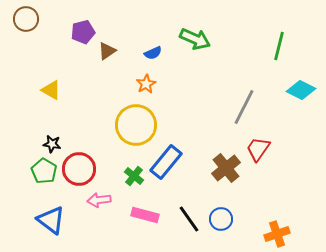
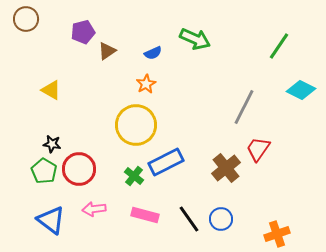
green line: rotated 20 degrees clockwise
blue rectangle: rotated 24 degrees clockwise
pink arrow: moved 5 px left, 9 px down
